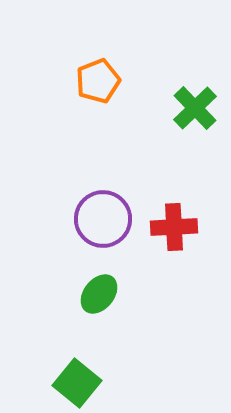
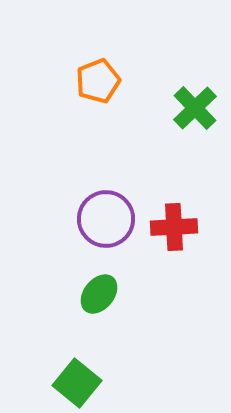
purple circle: moved 3 px right
